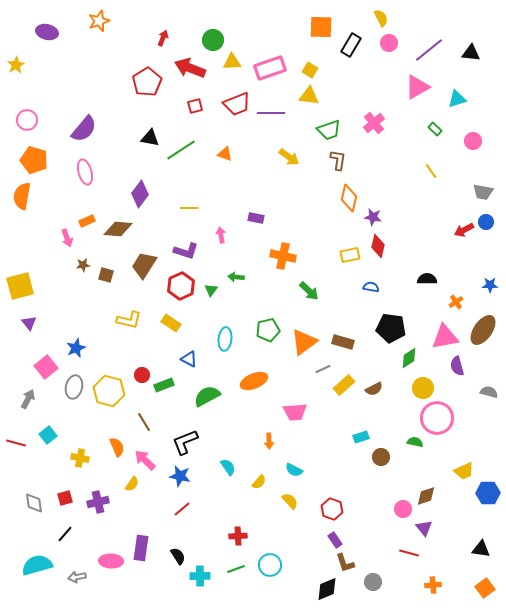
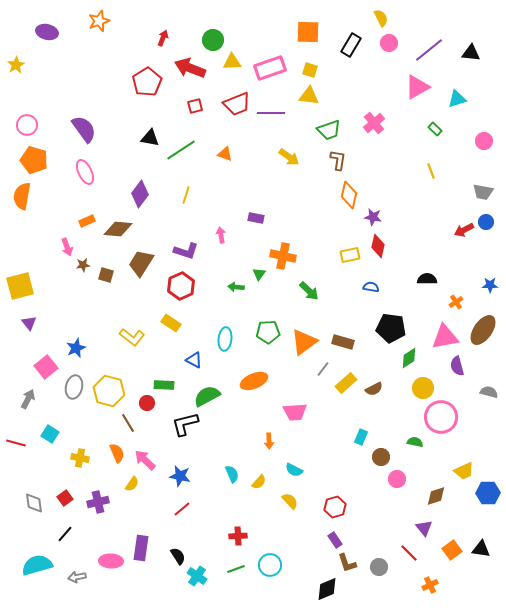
orange square at (321, 27): moved 13 px left, 5 px down
yellow square at (310, 70): rotated 14 degrees counterclockwise
pink circle at (27, 120): moved 5 px down
purple semicircle at (84, 129): rotated 76 degrees counterclockwise
pink circle at (473, 141): moved 11 px right
yellow line at (431, 171): rotated 14 degrees clockwise
pink ellipse at (85, 172): rotated 10 degrees counterclockwise
orange diamond at (349, 198): moved 3 px up
yellow line at (189, 208): moved 3 px left, 13 px up; rotated 72 degrees counterclockwise
pink arrow at (67, 238): moved 9 px down
brown trapezoid at (144, 265): moved 3 px left, 2 px up
green arrow at (236, 277): moved 10 px down
green triangle at (211, 290): moved 48 px right, 16 px up
yellow L-shape at (129, 320): moved 3 px right, 17 px down; rotated 25 degrees clockwise
green pentagon at (268, 330): moved 2 px down; rotated 10 degrees clockwise
blue triangle at (189, 359): moved 5 px right, 1 px down
gray line at (323, 369): rotated 28 degrees counterclockwise
red circle at (142, 375): moved 5 px right, 28 px down
green rectangle at (164, 385): rotated 24 degrees clockwise
yellow rectangle at (344, 385): moved 2 px right, 2 px up
pink circle at (437, 418): moved 4 px right, 1 px up
brown line at (144, 422): moved 16 px left, 1 px down
cyan square at (48, 435): moved 2 px right, 1 px up; rotated 18 degrees counterclockwise
cyan rectangle at (361, 437): rotated 49 degrees counterclockwise
black L-shape at (185, 442): moved 18 px up; rotated 8 degrees clockwise
orange semicircle at (117, 447): moved 6 px down
cyan semicircle at (228, 467): moved 4 px right, 7 px down; rotated 12 degrees clockwise
brown diamond at (426, 496): moved 10 px right
red square at (65, 498): rotated 21 degrees counterclockwise
red hexagon at (332, 509): moved 3 px right, 2 px up; rotated 25 degrees clockwise
pink circle at (403, 509): moved 6 px left, 30 px up
red line at (409, 553): rotated 30 degrees clockwise
brown L-shape at (345, 563): moved 2 px right
cyan cross at (200, 576): moved 3 px left; rotated 36 degrees clockwise
gray circle at (373, 582): moved 6 px right, 15 px up
orange cross at (433, 585): moved 3 px left; rotated 21 degrees counterclockwise
orange square at (485, 588): moved 33 px left, 38 px up
